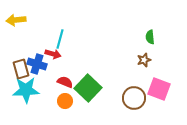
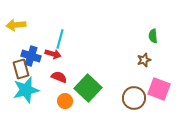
yellow arrow: moved 5 px down
green semicircle: moved 3 px right, 1 px up
blue cross: moved 6 px left, 8 px up
red semicircle: moved 6 px left, 5 px up
cyan star: rotated 12 degrees counterclockwise
